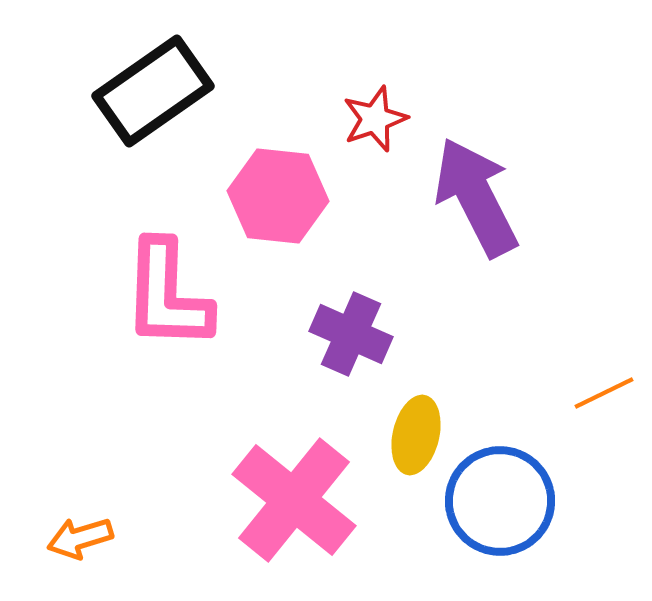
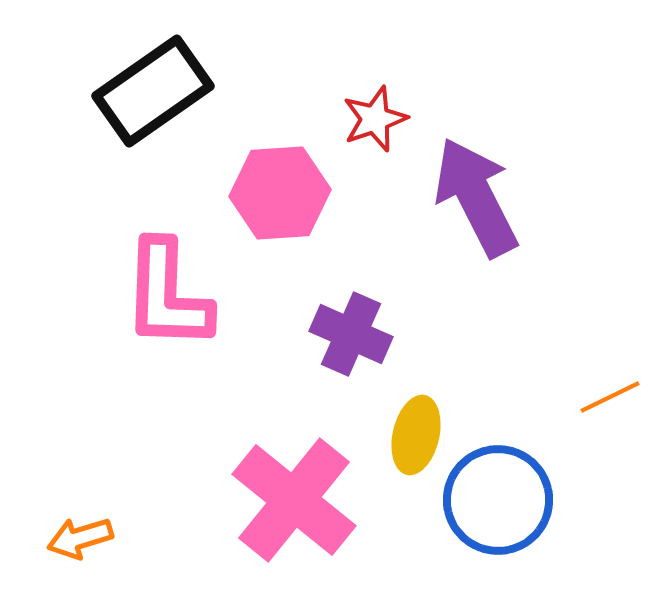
pink hexagon: moved 2 px right, 3 px up; rotated 10 degrees counterclockwise
orange line: moved 6 px right, 4 px down
blue circle: moved 2 px left, 1 px up
